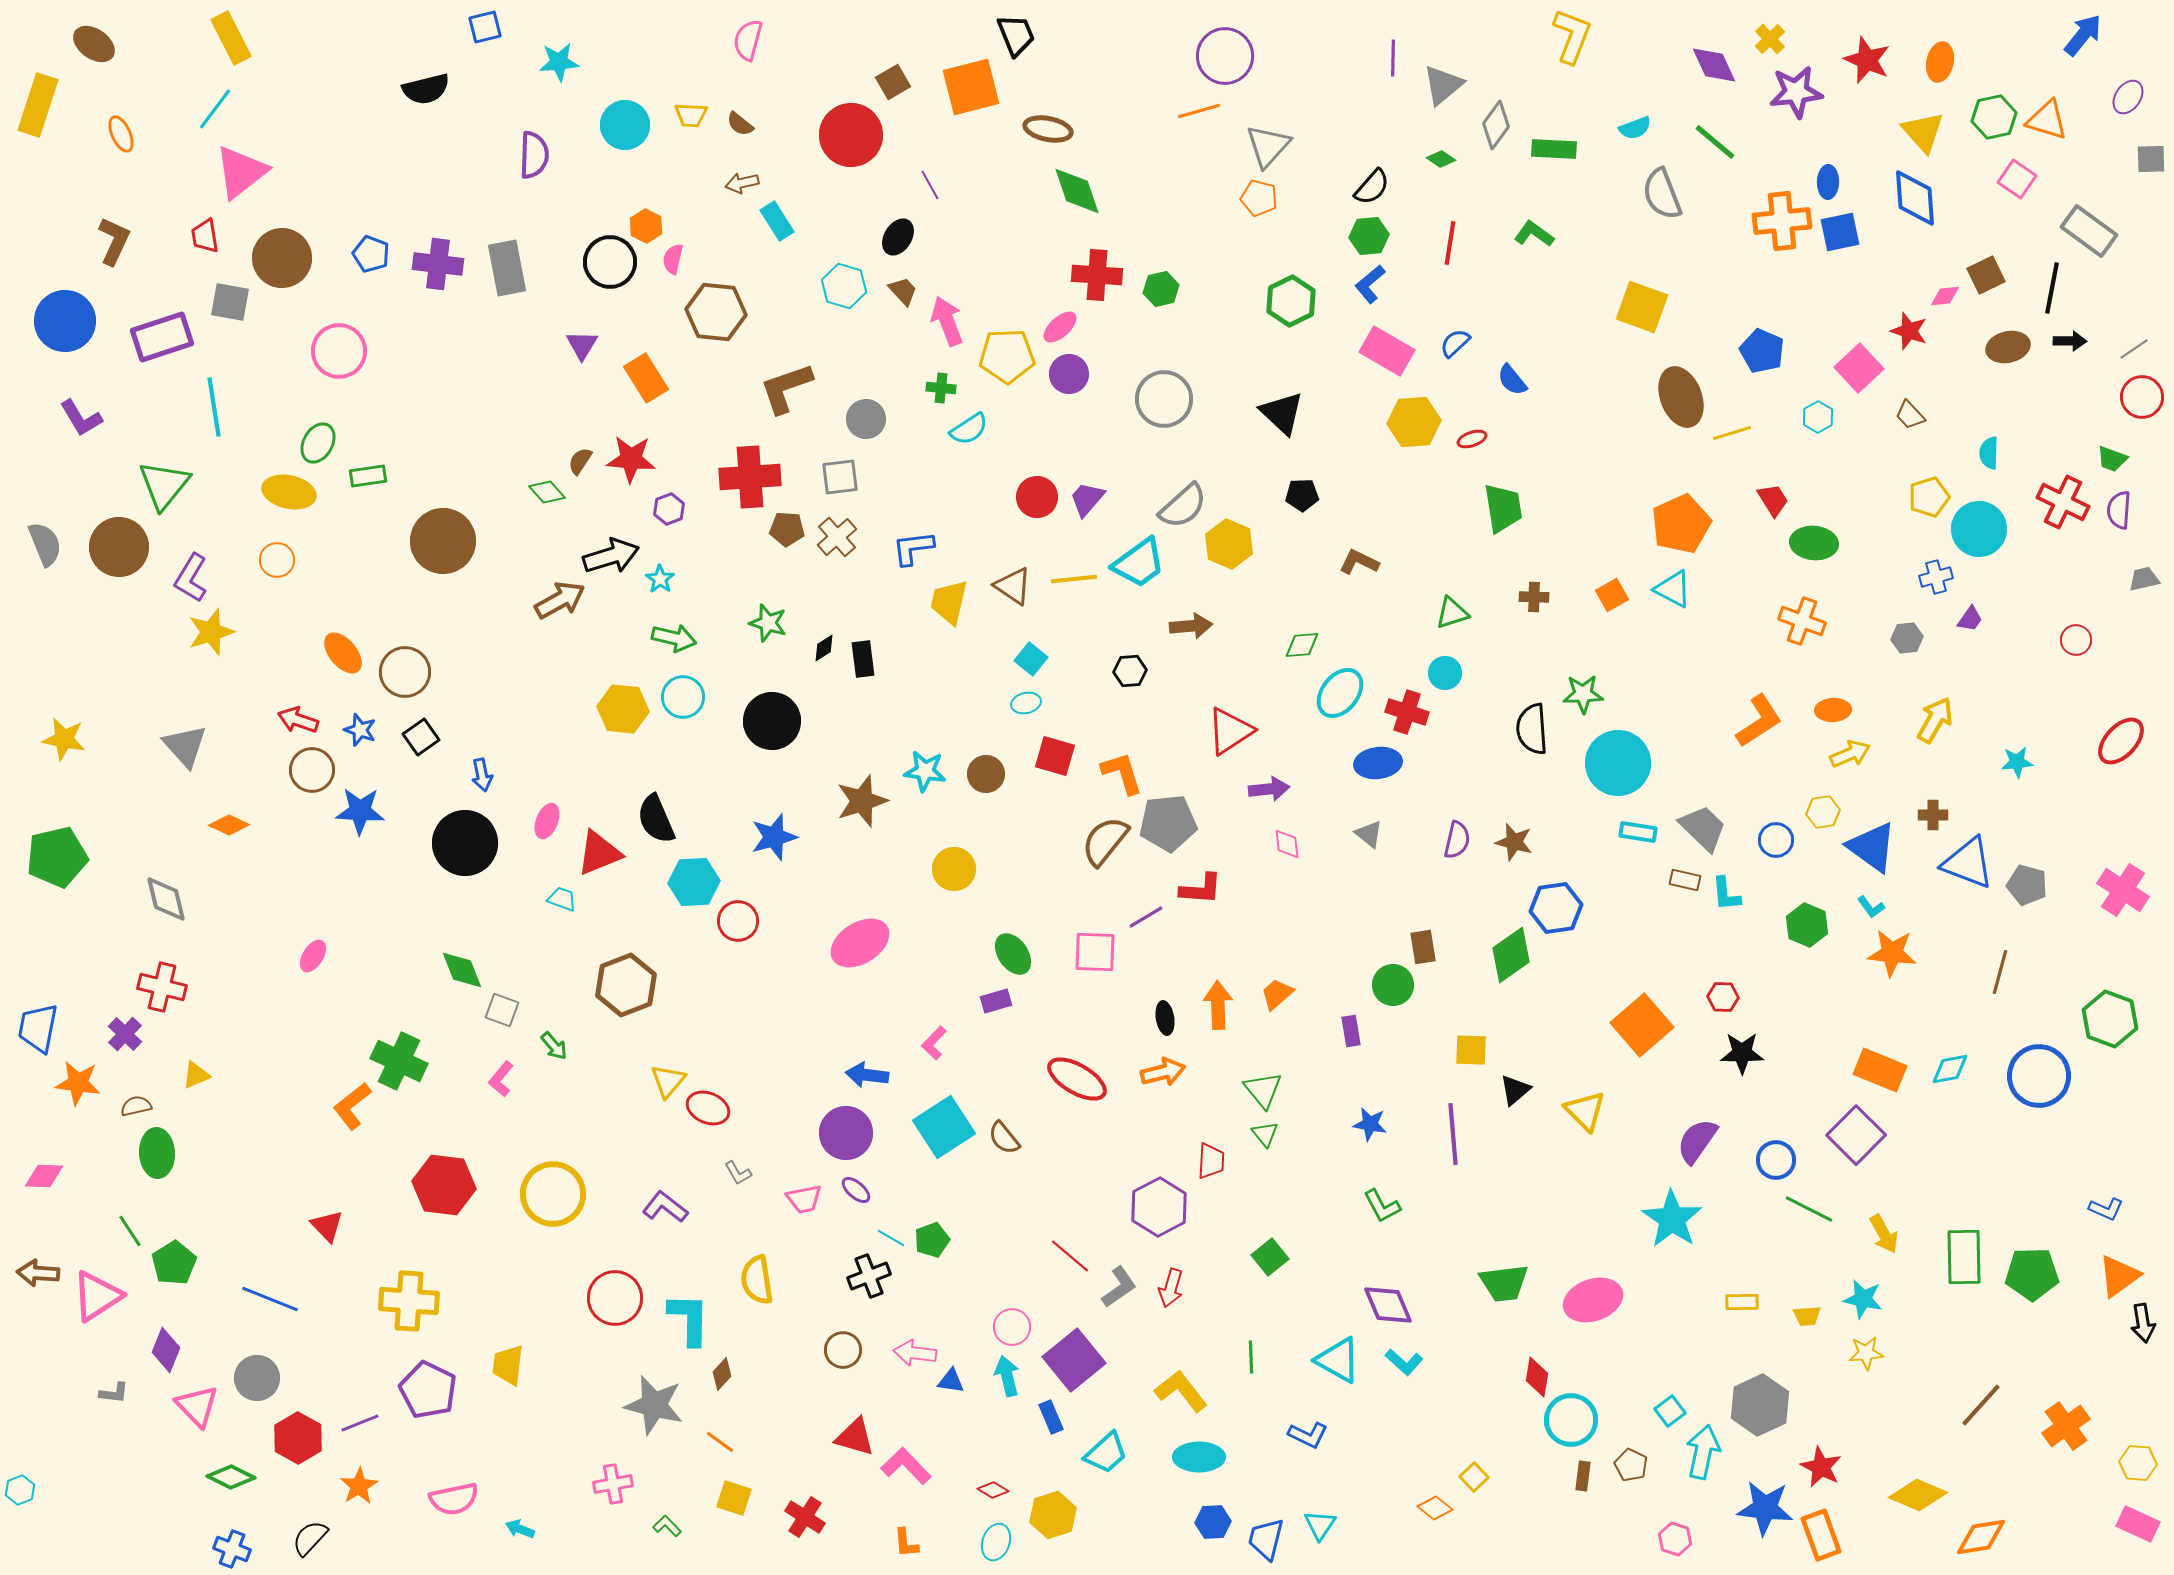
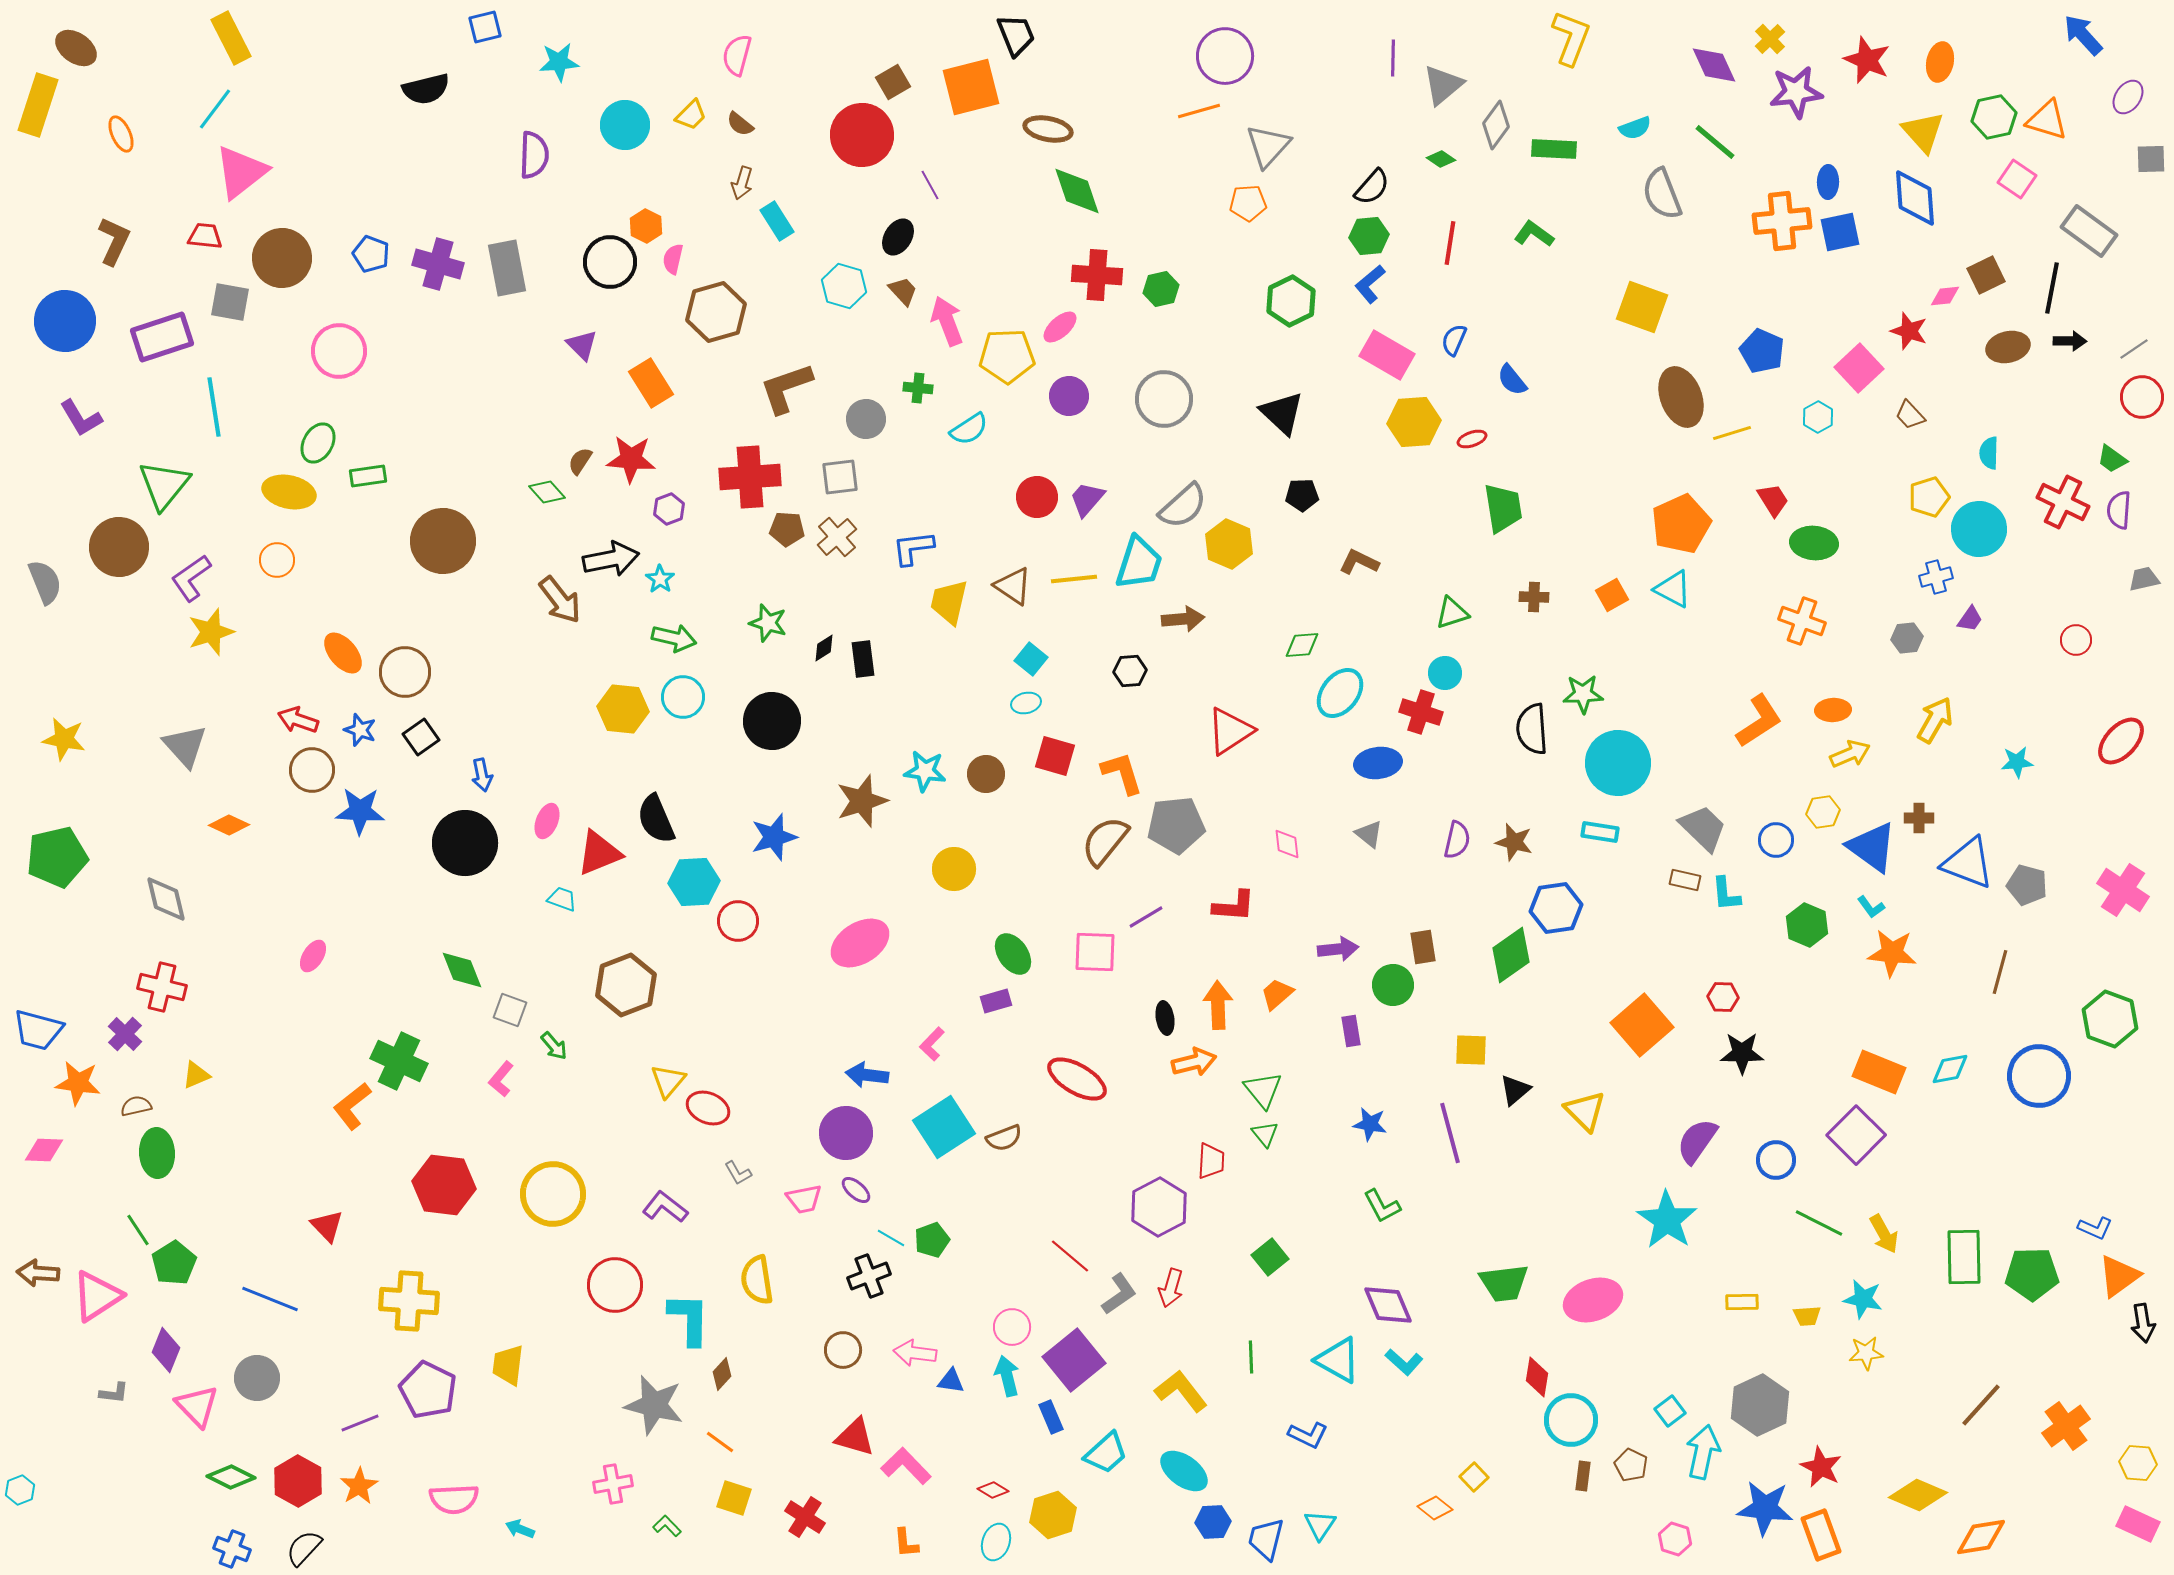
blue arrow at (2083, 35): rotated 81 degrees counterclockwise
yellow L-shape at (1572, 36): moved 1 px left, 2 px down
pink semicircle at (748, 40): moved 11 px left, 15 px down
brown ellipse at (94, 44): moved 18 px left, 4 px down
yellow trapezoid at (691, 115): rotated 48 degrees counterclockwise
red circle at (851, 135): moved 11 px right
brown arrow at (742, 183): rotated 60 degrees counterclockwise
orange pentagon at (1259, 198): moved 11 px left, 5 px down; rotated 18 degrees counterclockwise
red trapezoid at (205, 236): rotated 105 degrees clockwise
purple cross at (438, 264): rotated 9 degrees clockwise
brown hexagon at (716, 312): rotated 22 degrees counterclockwise
blue semicircle at (1455, 343): moved 1 px left, 3 px up; rotated 24 degrees counterclockwise
purple triangle at (582, 345): rotated 16 degrees counterclockwise
pink rectangle at (1387, 351): moved 4 px down
purple circle at (1069, 374): moved 22 px down
orange rectangle at (646, 378): moved 5 px right, 5 px down
green cross at (941, 388): moved 23 px left
green trapezoid at (2112, 459): rotated 16 degrees clockwise
gray semicircle at (45, 544): moved 38 px down
black arrow at (611, 556): moved 3 px down; rotated 6 degrees clockwise
cyan trapezoid at (1139, 563): rotated 36 degrees counterclockwise
purple L-shape at (191, 578): rotated 24 degrees clockwise
brown arrow at (560, 600): rotated 81 degrees clockwise
brown arrow at (1191, 626): moved 8 px left, 7 px up
red cross at (1407, 712): moved 14 px right
purple arrow at (1269, 789): moved 69 px right, 160 px down
brown cross at (1933, 815): moved 14 px left, 3 px down
gray pentagon at (1168, 823): moved 8 px right, 2 px down
cyan rectangle at (1638, 832): moved 38 px left
red L-shape at (1201, 889): moved 33 px right, 17 px down
gray square at (502, 1010): moved 8 px right
blue trapezoid at (38, 1028): moved 2 px down; rotated 86 degrees counterclockwise
pink L-shape at (934, 1043): moved 2 px left, 1 px down
orange rectangle at (1880, 1070): moved 1 px left, 2 px down
orange arrow at (1163, 1072): moved 31 px right, 10 px up
purple line at (1453, 1134): moved 3 px left, 1 px up; rotated 10 degrees counterclockwise
brown semicircle at (1004, 1138): rotated 72 degrees counterclockwise
pink diamond at (44, 1176): moved 26 px up
green line at (1809, 1209): moved 10 px right, 14 px down
blue L-shape at (2106, 1209): moved 11 px left, 19 px down
cyan star at (1672, 1219): moved 5 px left, 1 px down
green line at (130, 1231): moved 8 px right, 1 px up
gray L-shape at (1119, 1287): moved 7 px down
red circle at (615, 1298): moved 13 px up
red hexagon at (298, 1438): moved 43 px down
cyan ellipse at (1199, 1457): moved 15 px left, 14 px down; rotated 36 degrees clockwise
pink semicircle at (454, 1499): rotated 9 degrees clockwise
black semicircle at (310, 1538): moved 6 px left, 10 px down
